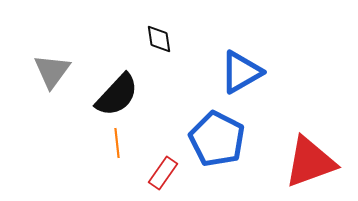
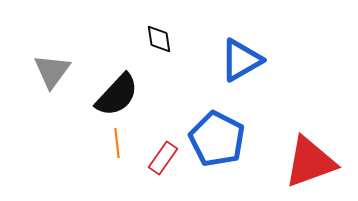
blue triangle: moved 12 px up
red rectangle: moved 15 px up
